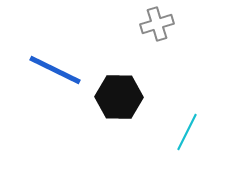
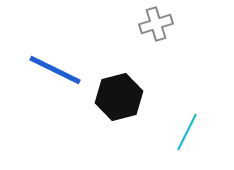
gray cross: moved 1 px left
black hexagon: rotated 15 degrees counterclockwise
